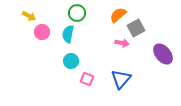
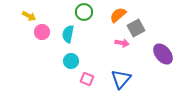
green circle: moved 7 px right, 1 px up
